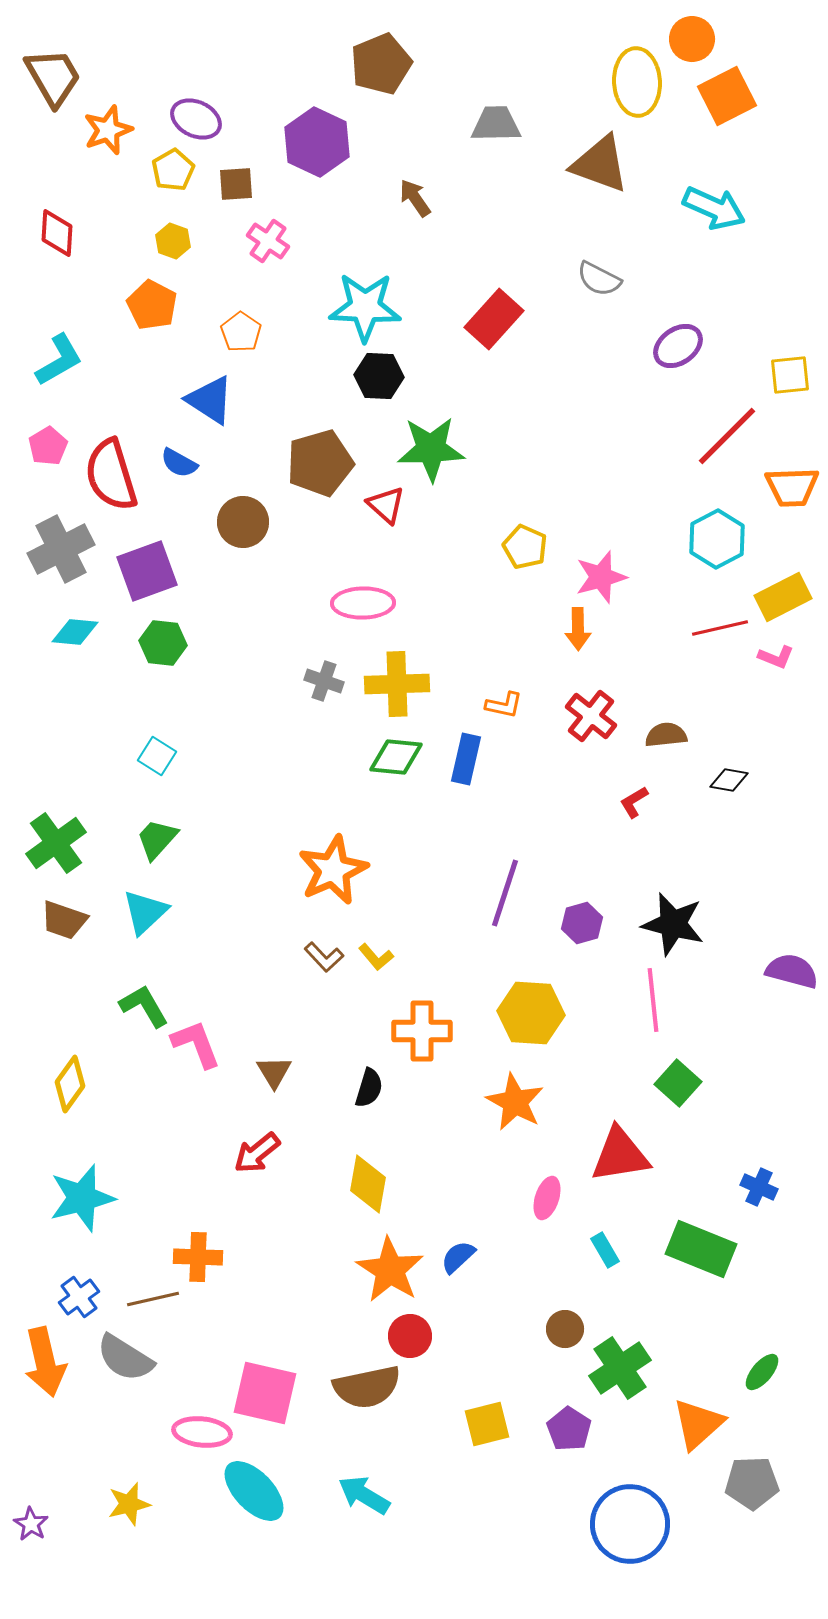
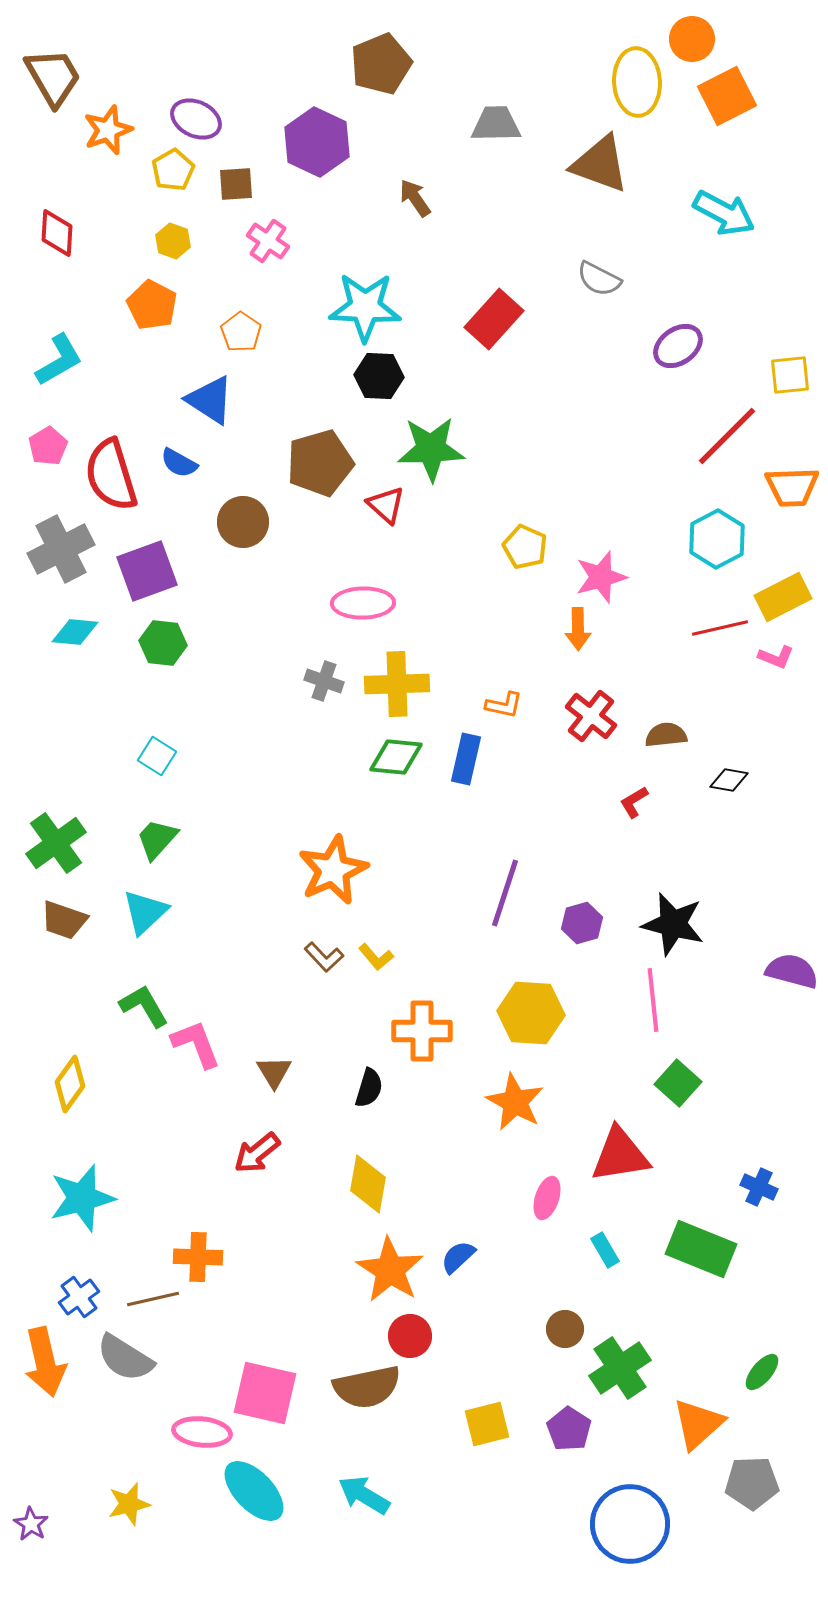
cyan arrow at (714, 208): moved 10 px right, 5 px down; rotated 4 degrees clockwise
